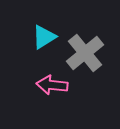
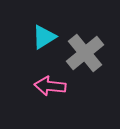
pink arrow: moved 2 px left, 1 px down
